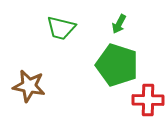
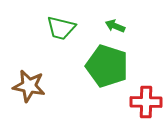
green arrow: moved 4 px left, 2 px down; rotated 84 degrees clockwise
green pentagon: moved 10 px left, 1 px down
red cross: moved 2 px left, 2 px down
